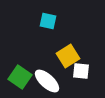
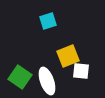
cyan square: rotated 30 degrees counterclockwise
yellow square: rotated 10 degrees clockwise
white ellipse: rotated 28 degrees clockwise
